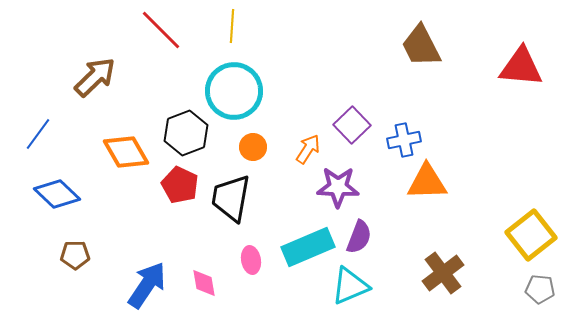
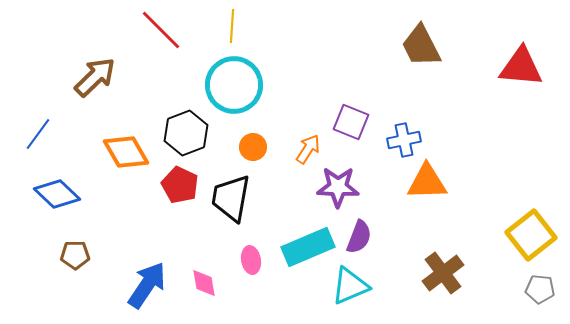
cyan circle: moved 6 px up
purple square: moved 1 px left, 3 px up; rotated 24 degrees counterclockwise
